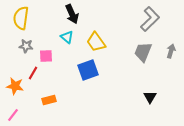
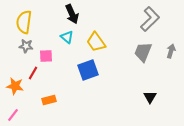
yellow semicircle: moved 3 px right, 4 px down
